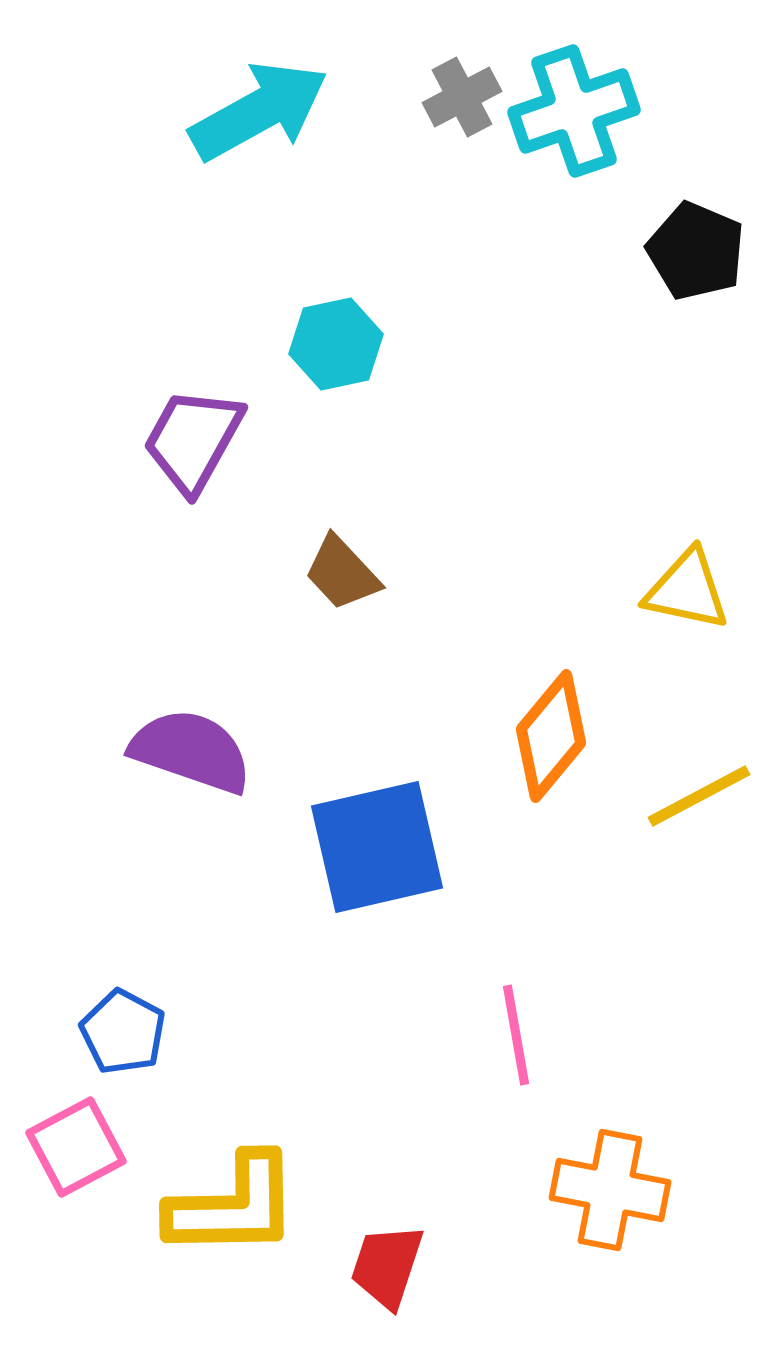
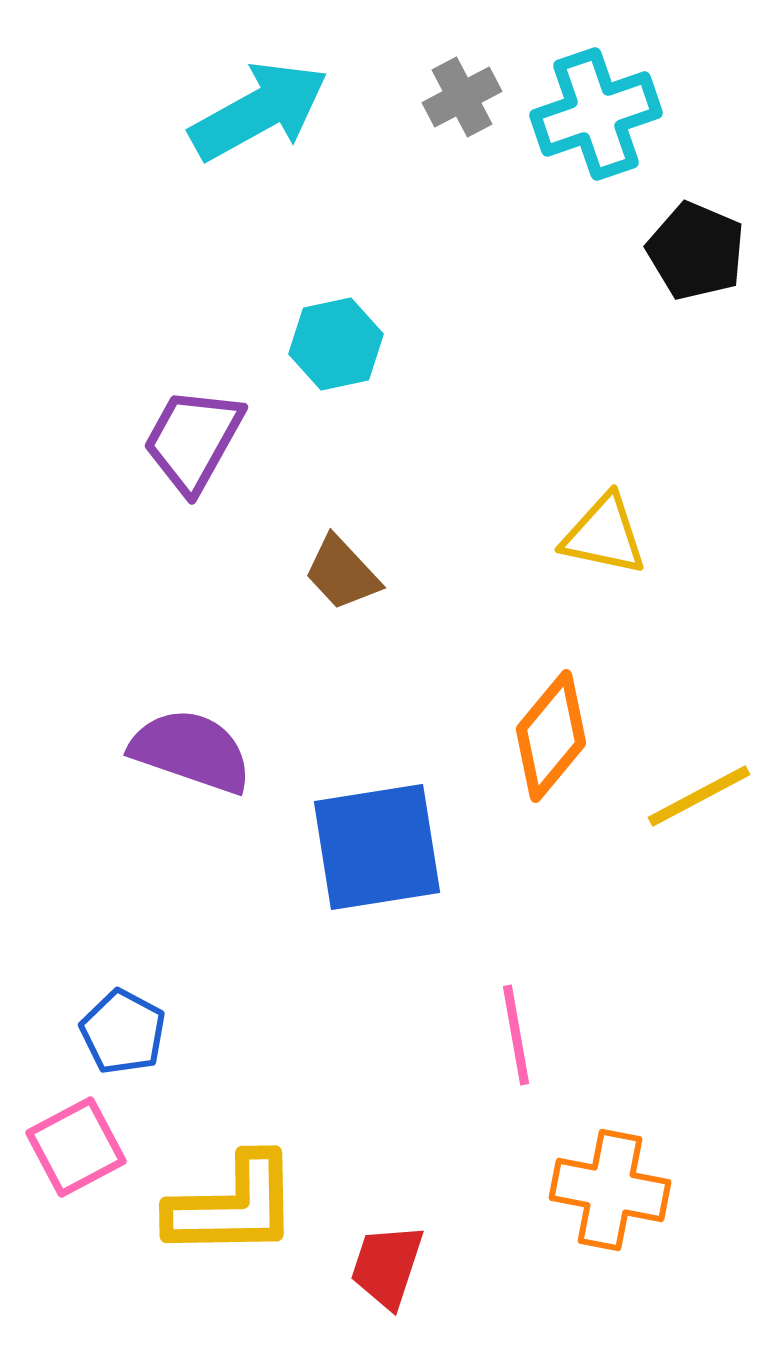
cyan cross: moved 22 px right, 3 px down
yellow triangle: moved 83 px left, 55 px up
blue square: rotated 4 degrees clockwise
